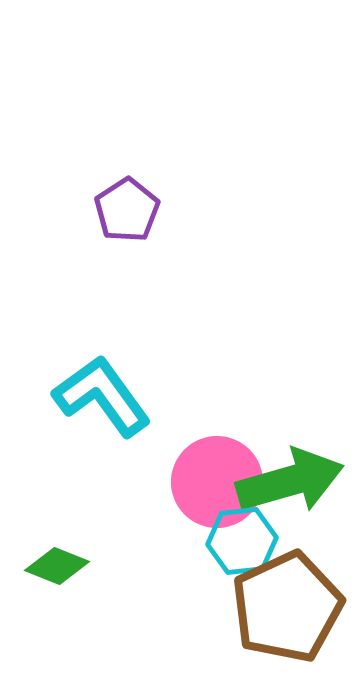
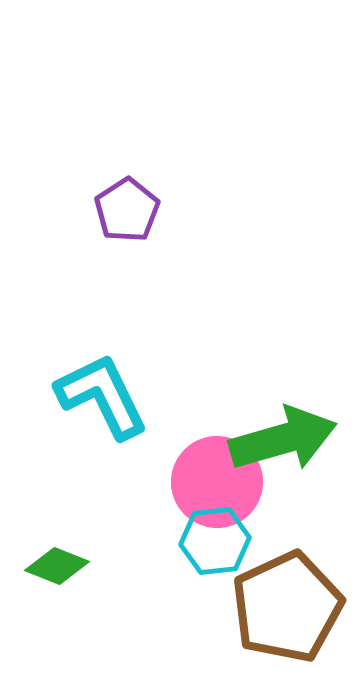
cyan L-shape: rotated 10 degrees clockwise
green arrow: moved 7 px left, 42 px up
cyan hexagon: moved 27 px left
